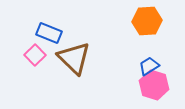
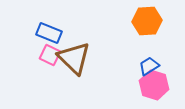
pink square: moved 15 px right; rotated 20 degrees counterclockwise
